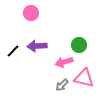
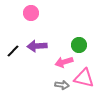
gray arrow: rotated 128 degrees counterclockwise
